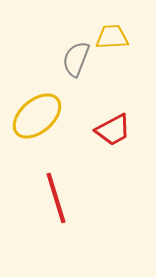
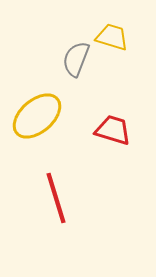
yellow trapezoid: rotated 20 degrees clockwise
red trapezoid: rotated 135 degrees counterclockwise
